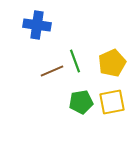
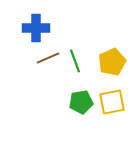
blue cross: moved 1 px left, 3 px down; rotated 8 degrees counterclockwise
yellow pentagon: moved 1 px up
brown line: moved 4 px left, 13 px up
